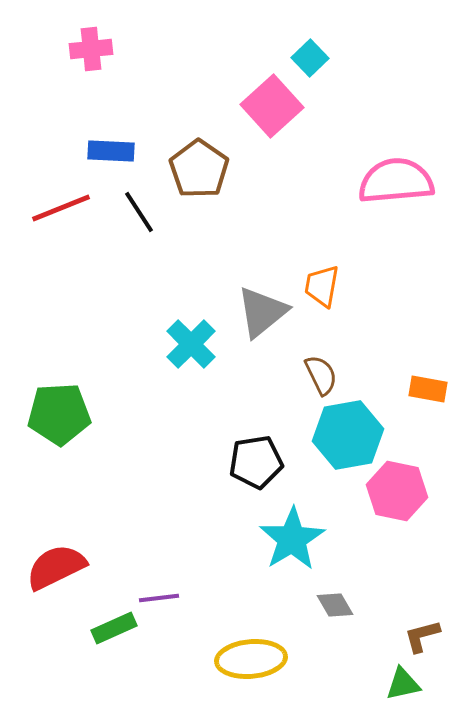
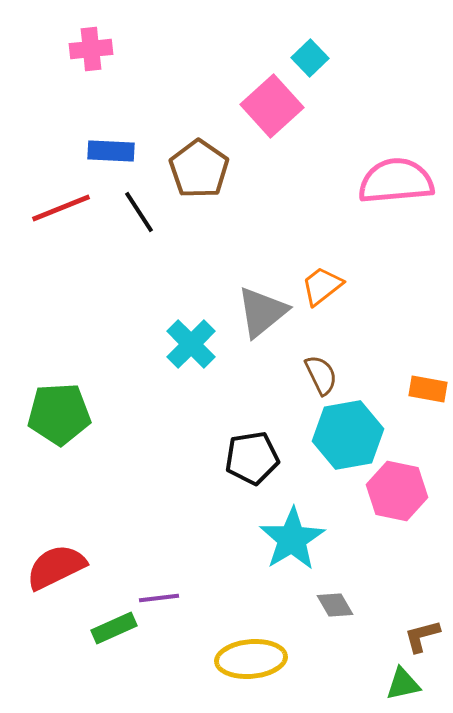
orange trapezoid: rotated 42 degrees clockwise
black pentagon: moved 4 px left, 4 px up
